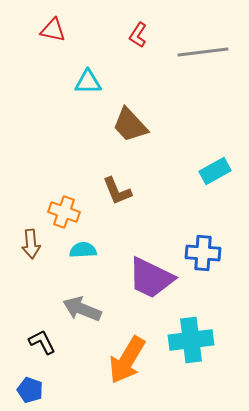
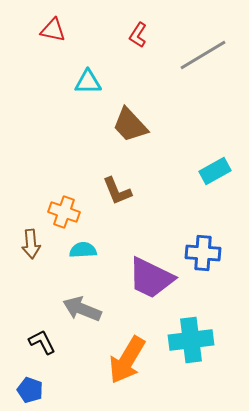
gray line: moved 3 px down; rotated 24 degrees counterclockwise
